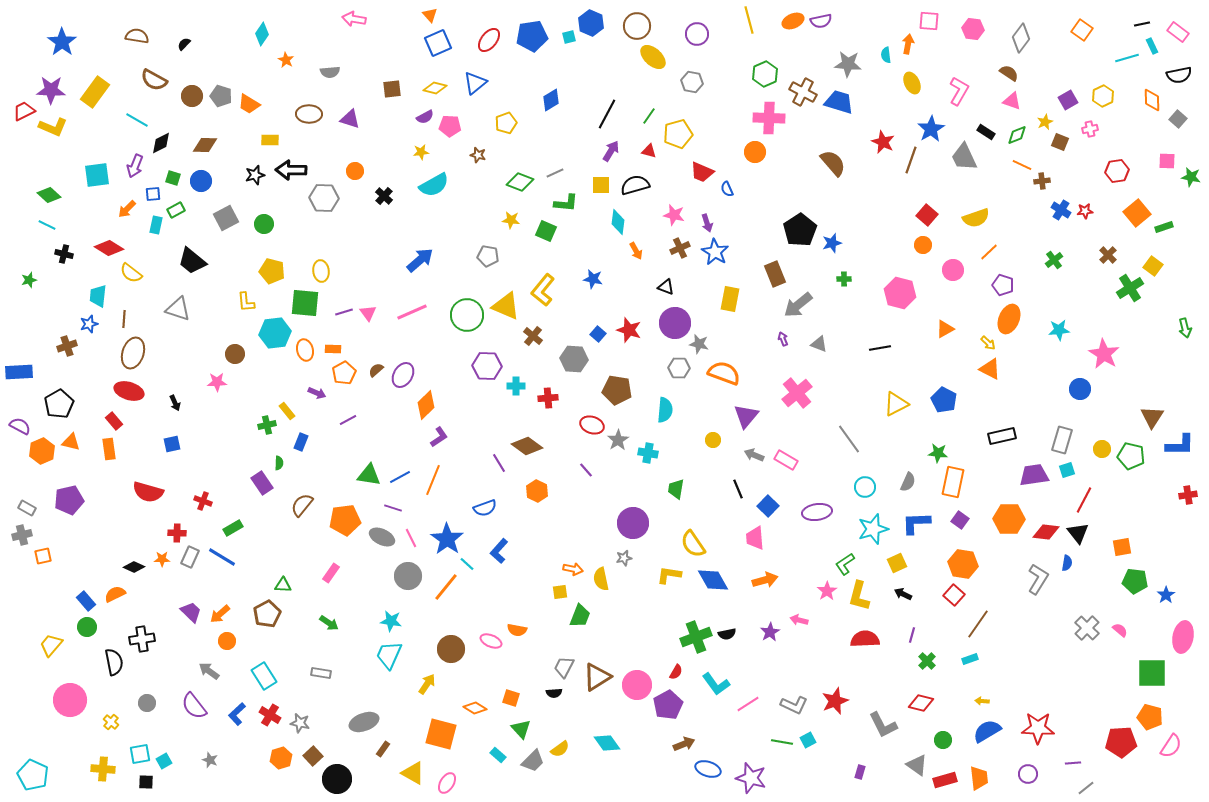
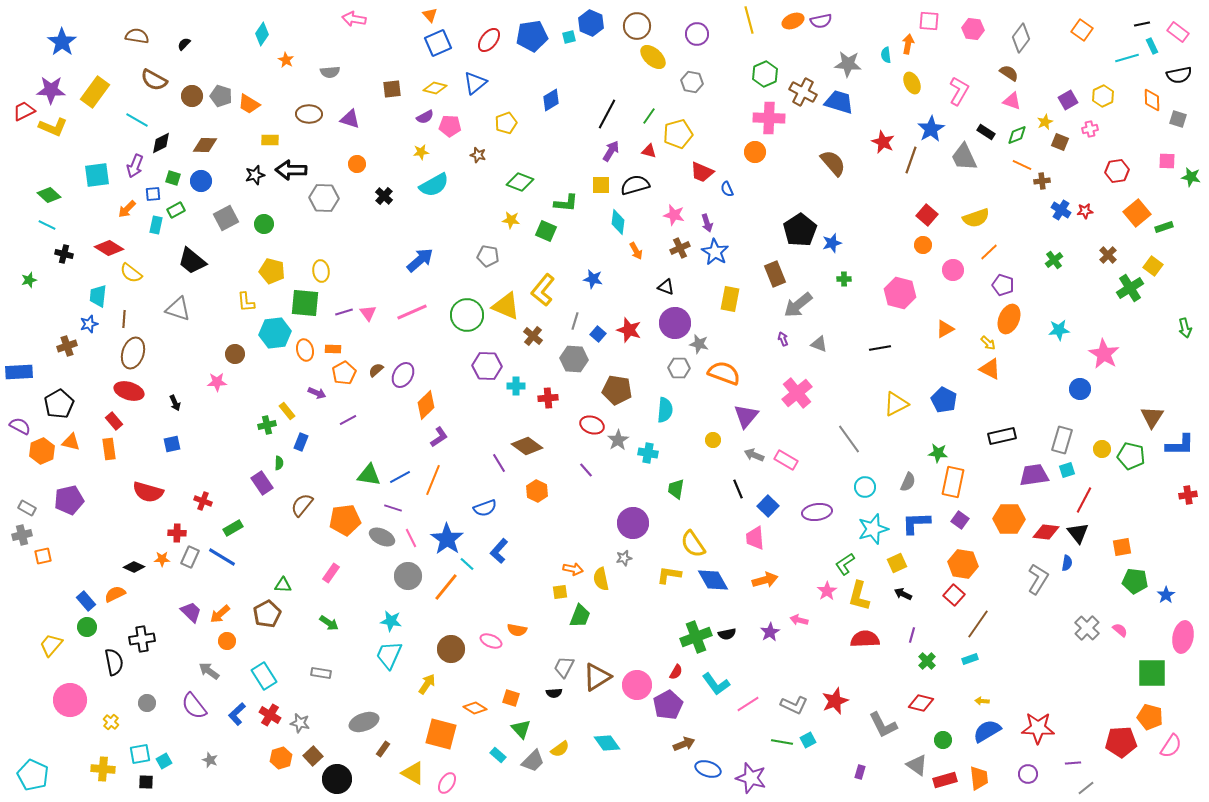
gray square at (1178, 119): rotated 24 degrees counterclockwise
orange circle at (355, 171): moved 2 px right, 7 px up
gray line at (555, 173): moved 20 px right, 148 px down; rotated 48 degrees counterclockwise
